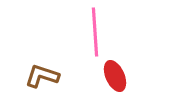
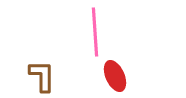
brown L-shape: rotated 72 degrees clockwise
